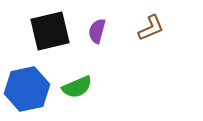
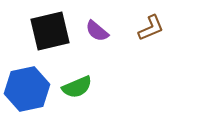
purple semicircle: rotated 65 degrees counterclockwise
